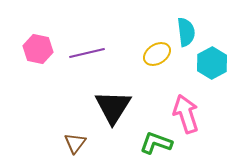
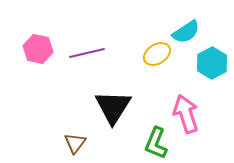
cyan semicircle: rotated 64 degrees clockwise
green L-shape: rotated 88 degrees counterclockwise
